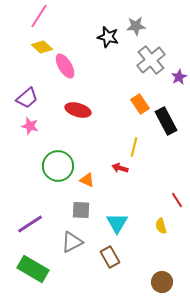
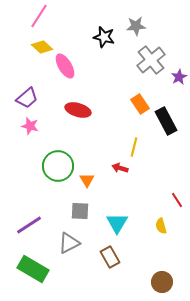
black star: moved 4 px left
orange triangle: rotated 35 degrees clockwise
gray square: moved 1 px left, 1 px down
purple line: moved 1 px left, 1 px down
gray triangle: moved 3 px left, 1 px down
